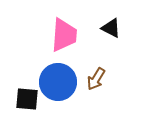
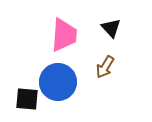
black triangle: rotated 20 degrees clockwise
brown arrow: moved 9 px right, 12 px up
